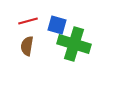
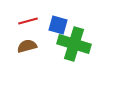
blue square: moved 1 px right
brown semicircle: rotated 66 degrees clockwise
